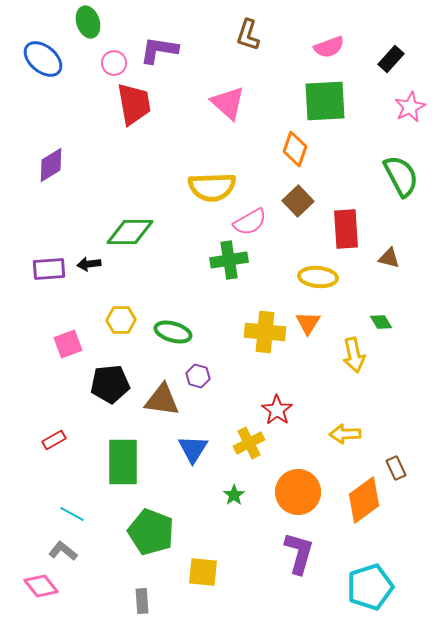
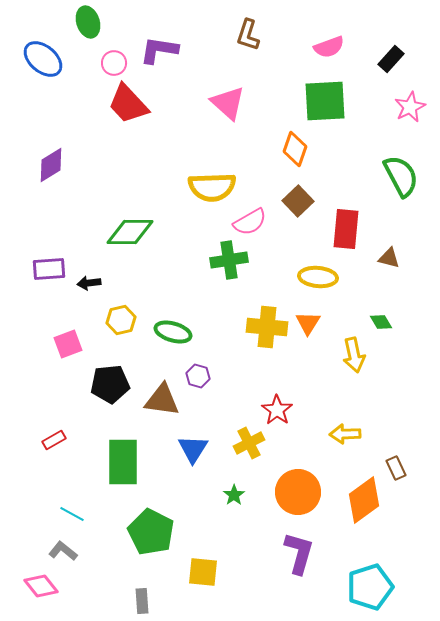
red trapezoid at (134, 104): moved 6 px left; rotated 147 degrees clockwise
red rectangle at (346, 229): rotated 9 degrees clockwise
black arrow at (89, 264): moved 19 px down
yellow hexagon at (121, 320): rotated 12 degrees counterclockwise
yellow cross at (265, 332): moved 2 px right, 5 px up
green pentagon at (151, 532): rotated 6 degrees clockwise
